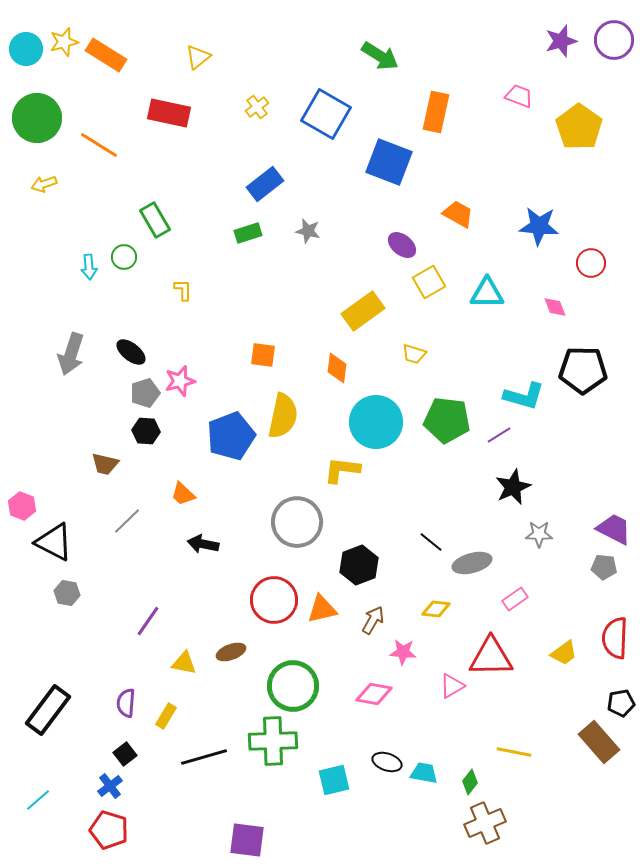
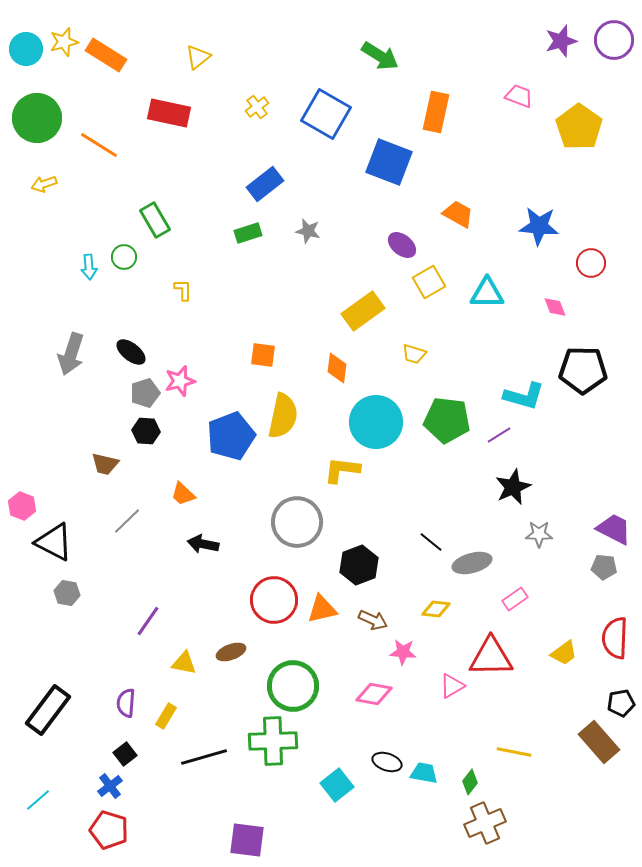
brown arrow at (373, 620): rotated 84 degrees clockwise
cyan square at (334, 780): moved 3 px right, 5 px down; rotated 24 degrees counterclockwise
